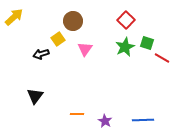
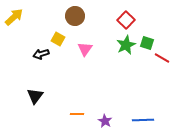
brown circle: moved 2 px right, 5 px up
yellow square: rotated 24 degrees counterclockwise
green star: moved 1 px right, 2 px up
